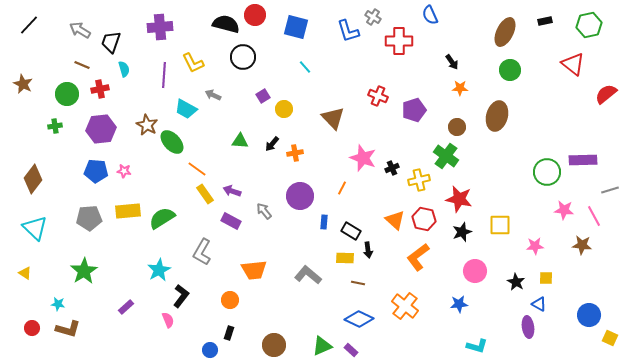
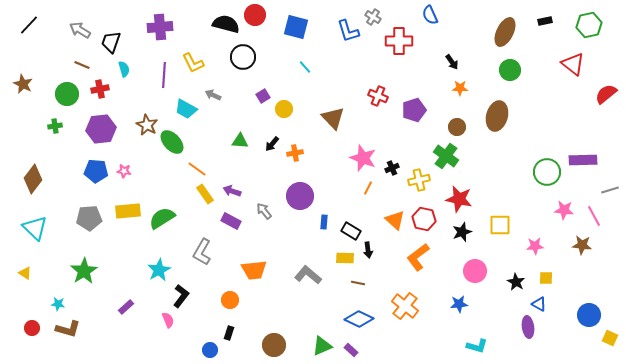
orange line at (342, 188): moved 26 px right
